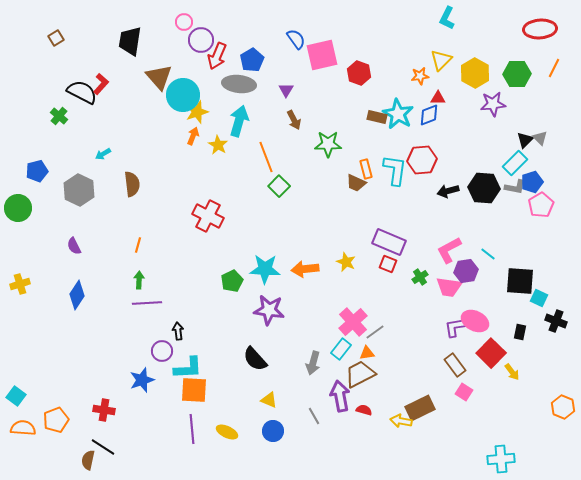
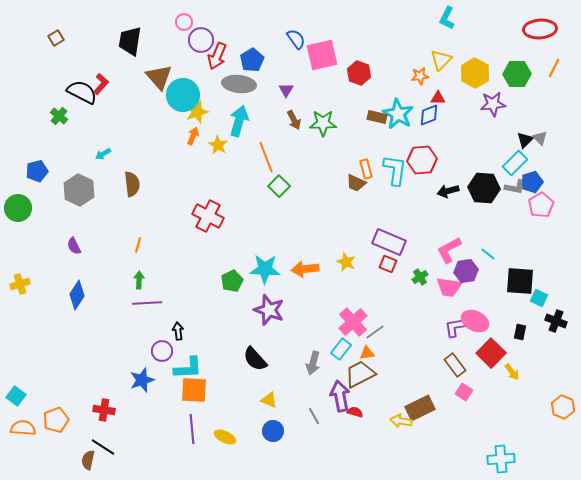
green star at (328, 144): moved 5 px left, 21 px up
purple star at (269, 310): rotated 12 degrees clockwise
red semicircle at (364, 410): moved 9 px left, 2 px down
yellow ellipse at (227, 432): moved 2 px left, 5 px down
